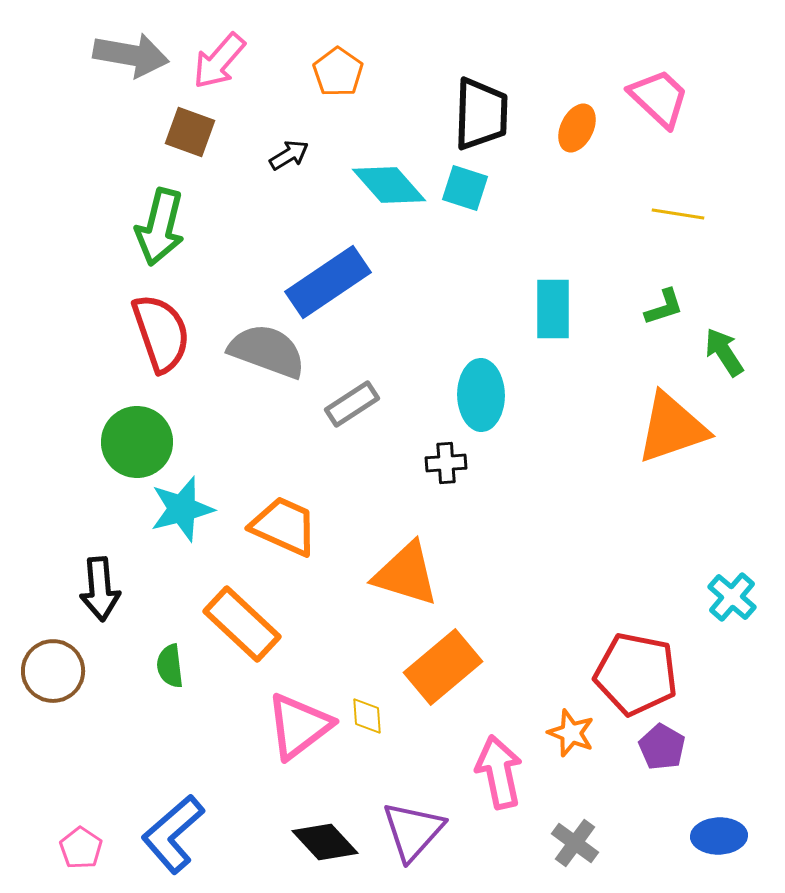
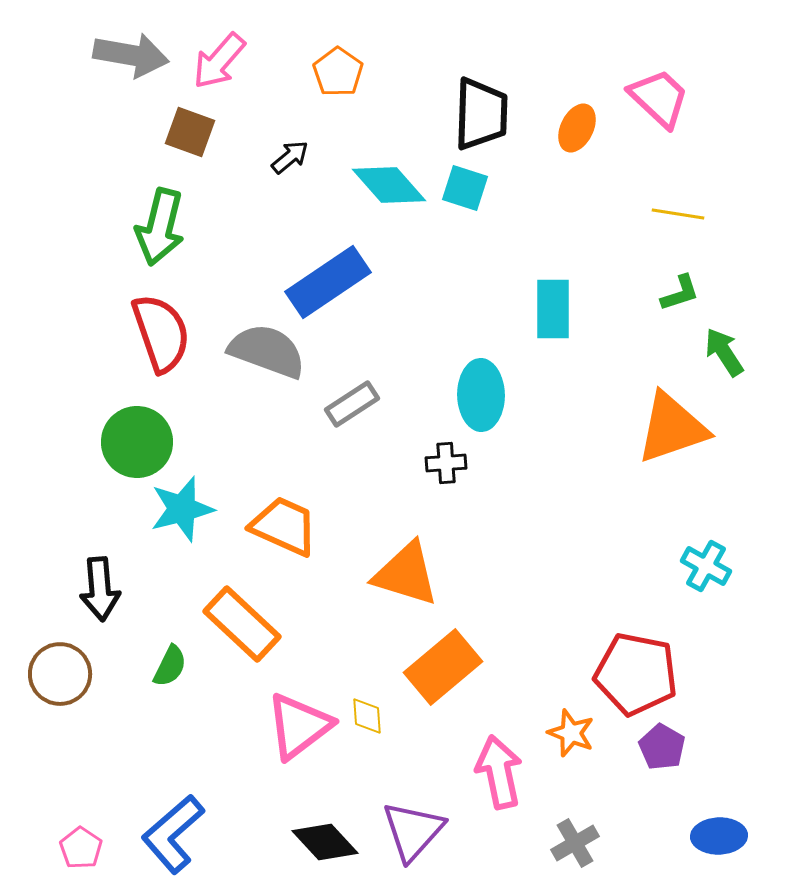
black arrow at (289, 155): moved 1 px right, 2 px down; rotated 9 degrees counterclockwise
green L-shape at (664, 307): moved 16 px right, 14 px up
cyan cross at (732, 597): moved 26 px left, 31 px up; rotated 12 degrees counterclockwise
green semicircle at (170, 666): rotated 147 degrees counterclockwise
brown circle at (53, 671): moved 7 px right, 3 px down
gray cross at (575, 843): rotated 24 degrees clockwise
